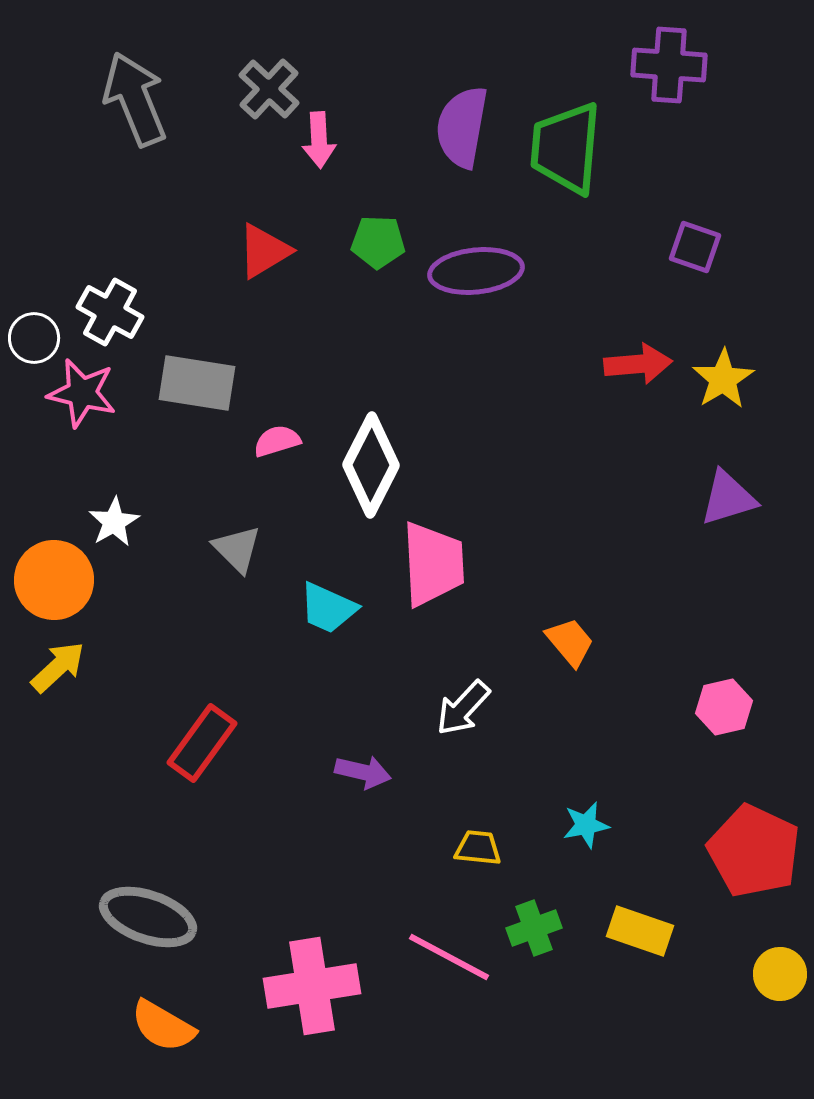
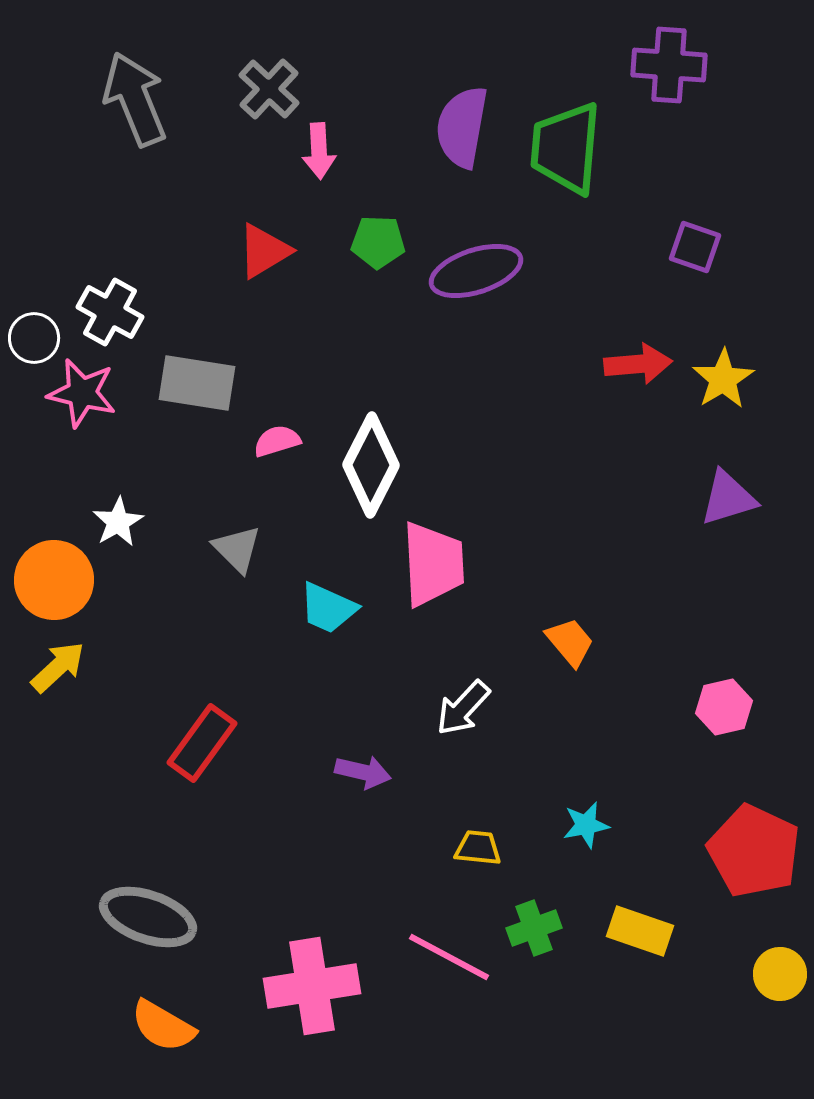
pink arrow: moved 11 px down
purple ellipse: rotated 12 degrees counterclockwise
white star: moved 4 px right
